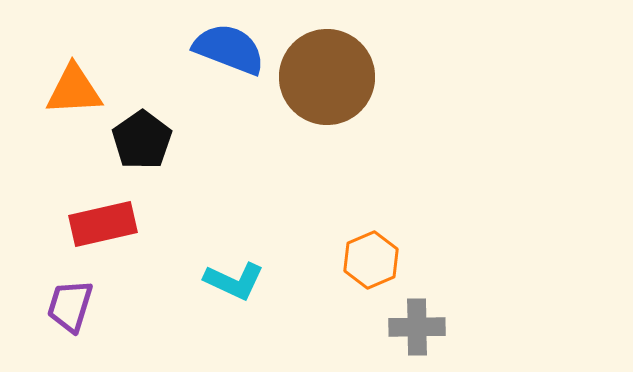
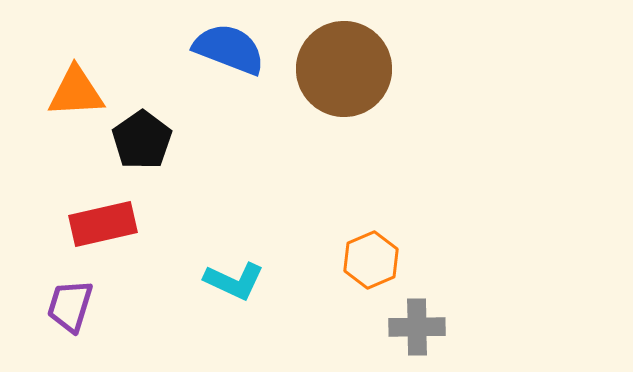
brown circle: moved 17 px right, 8 px up
orange triangle: moved 2 px right, 2 px down
